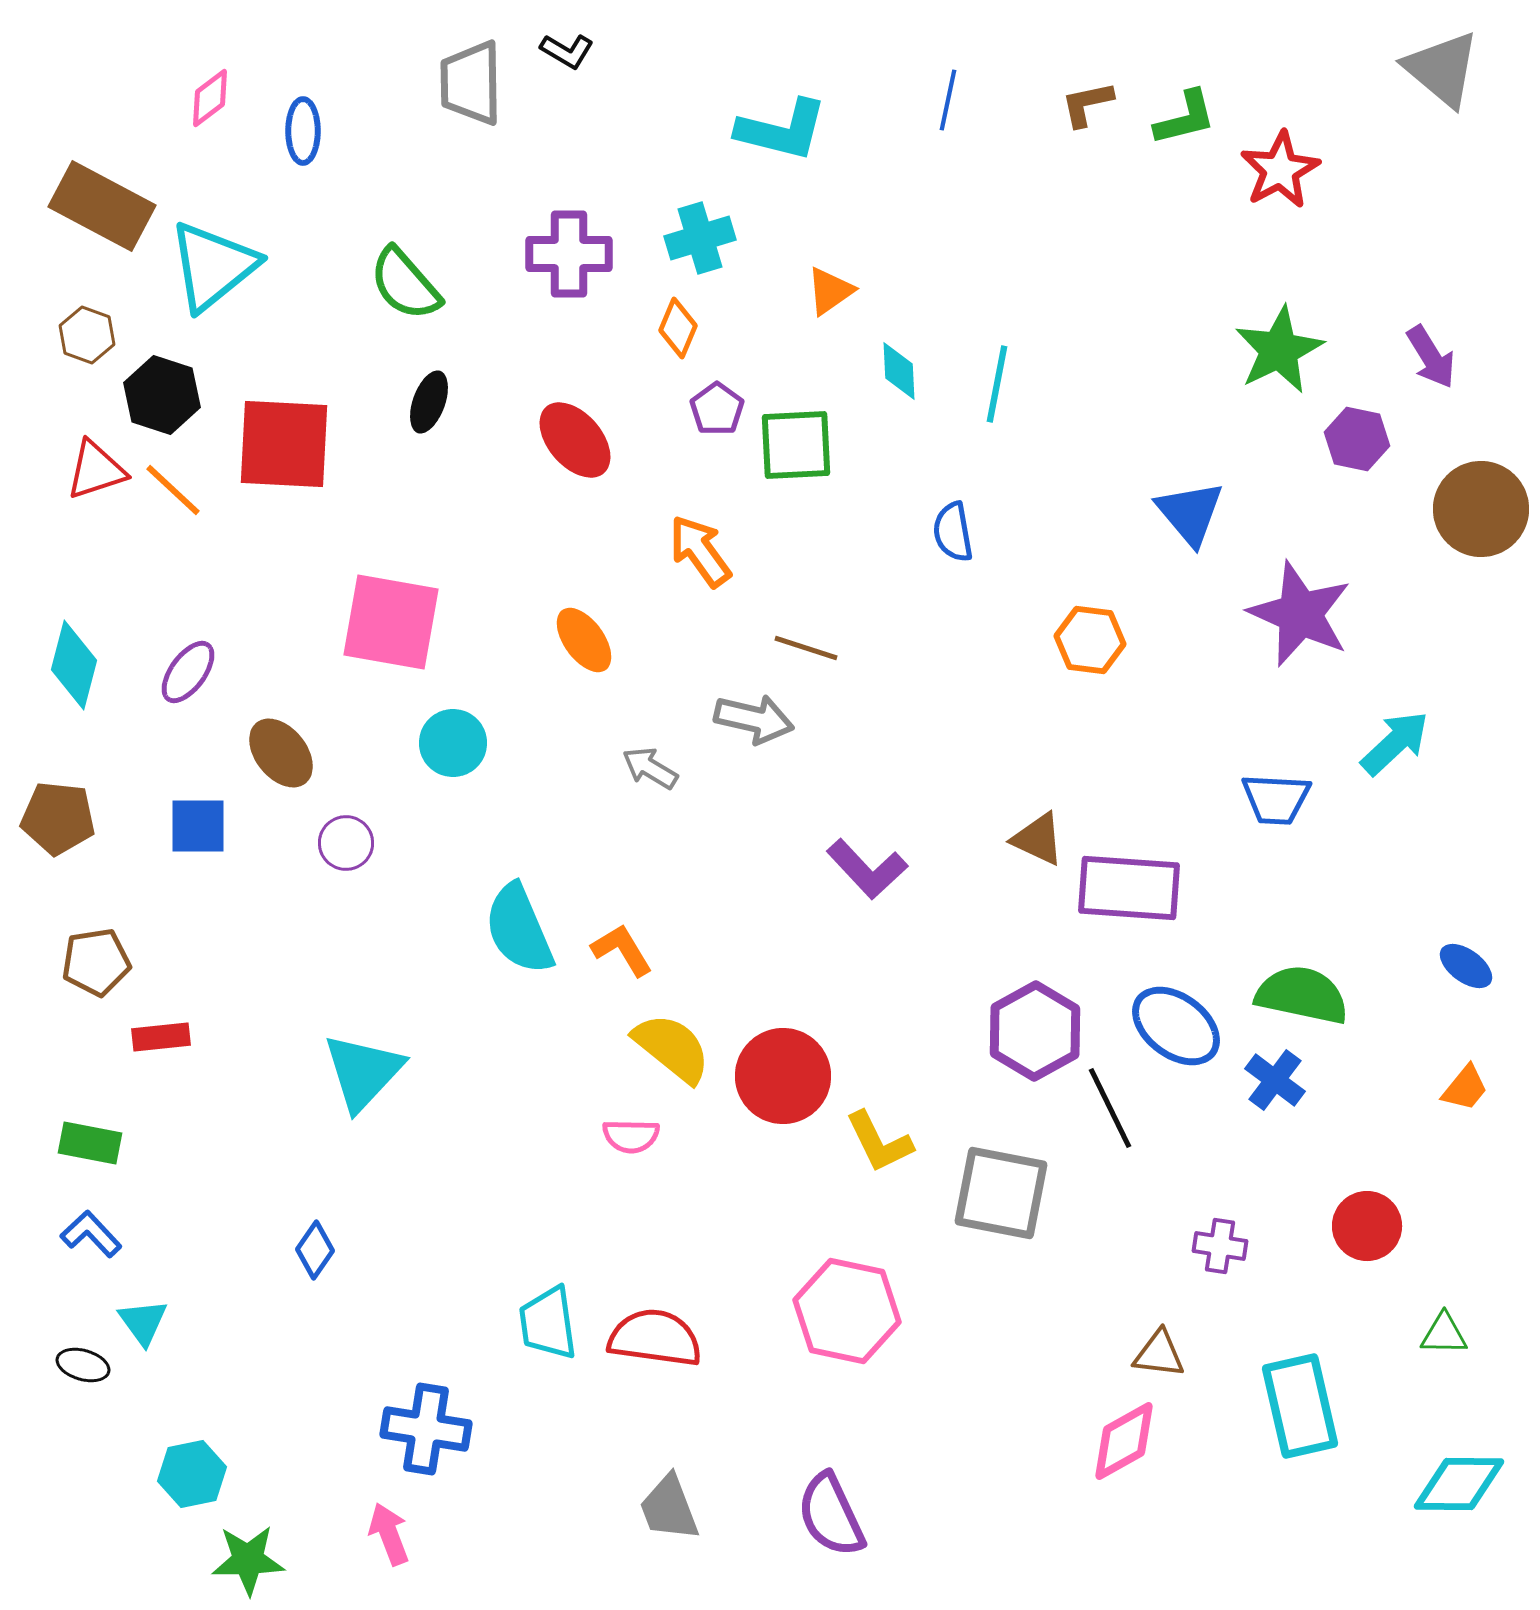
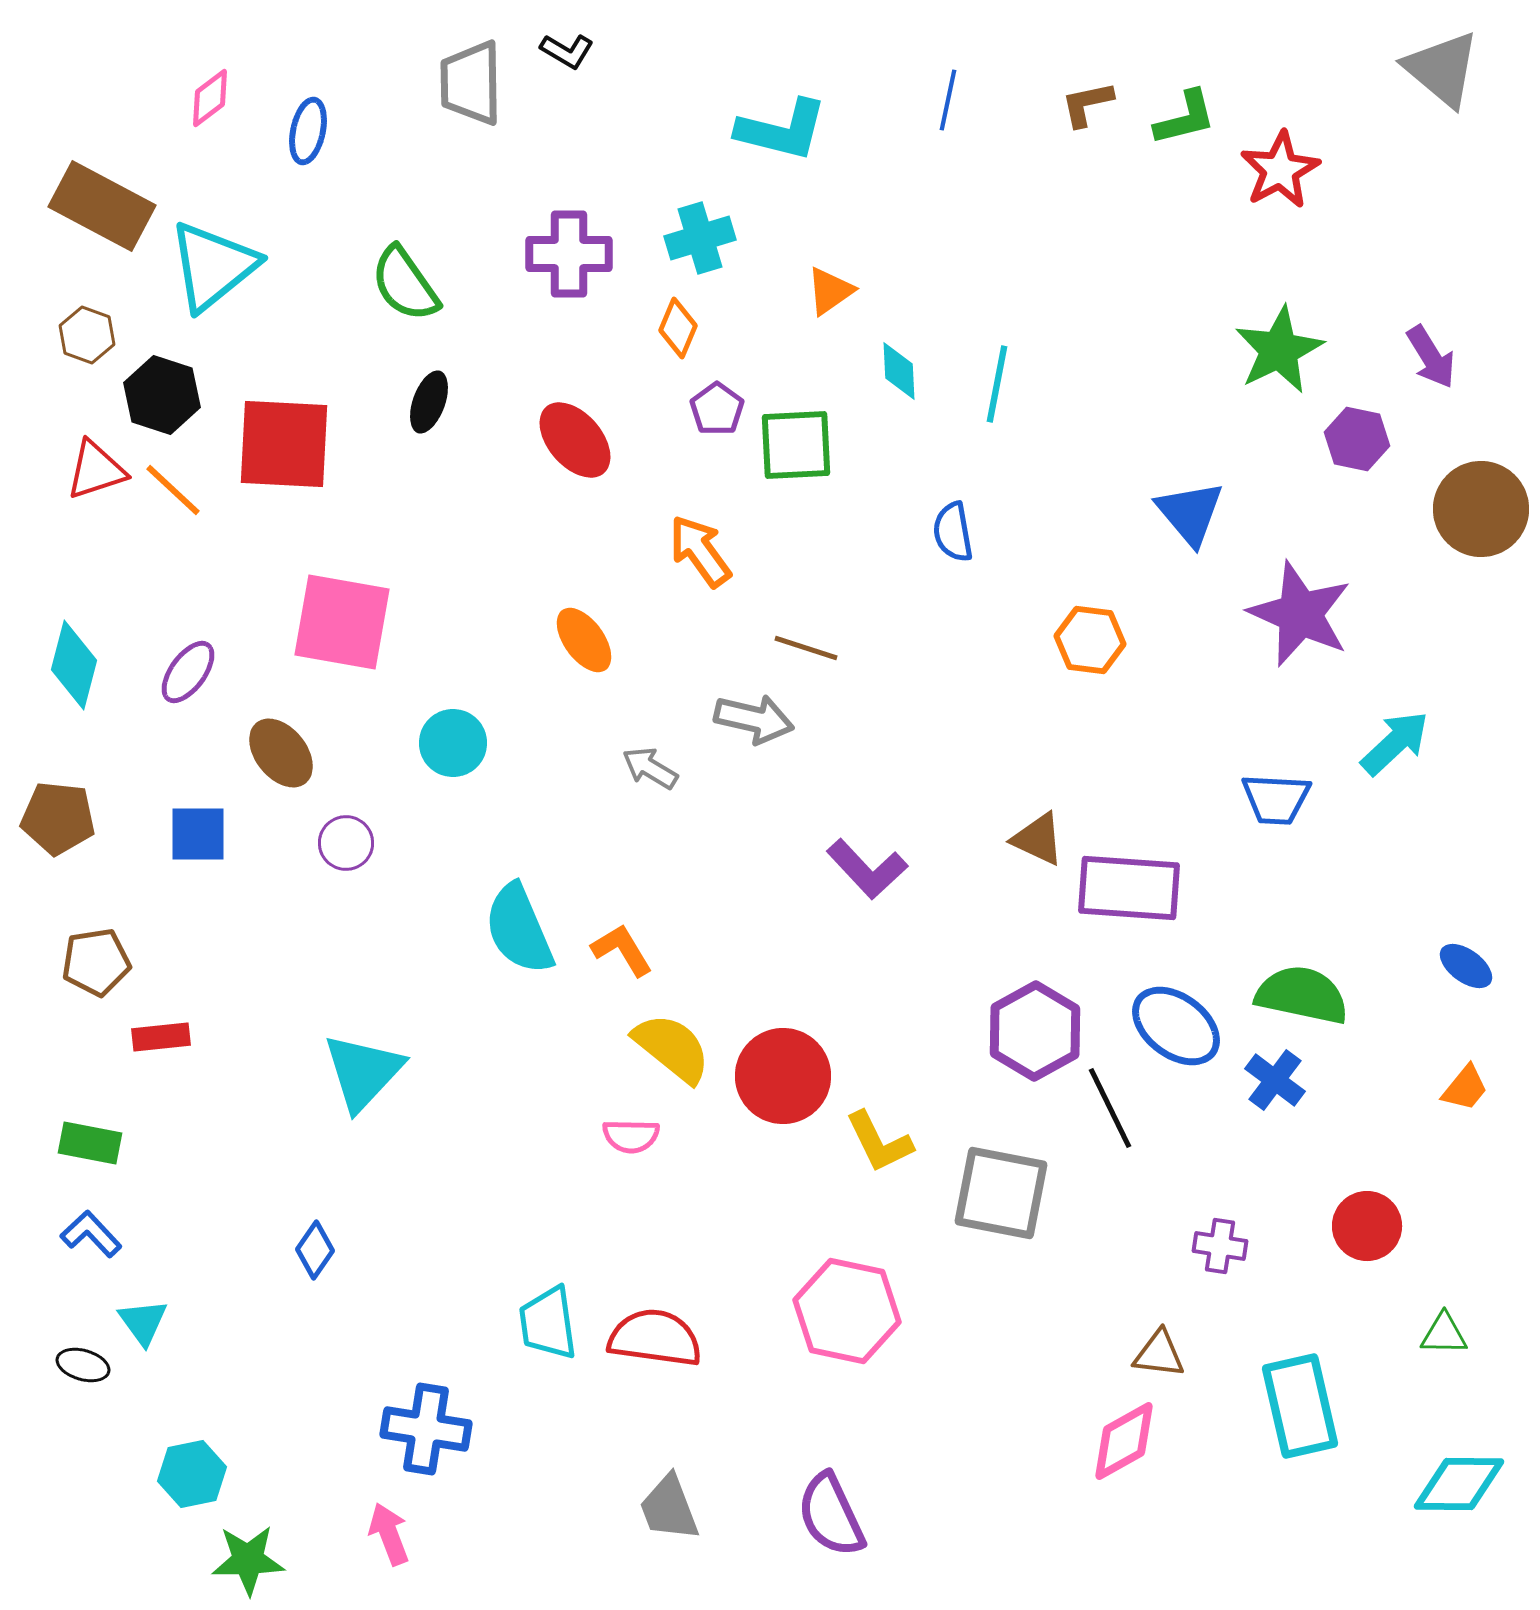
blue ellipse at (303, 131): moved 5 px right; rotated 12 degrees clockwise
green semicircle at (405, 284): rotated 6 degrees clockwise
pink square at (391, 622): moved 49 px left
blue square at (198, 826): moved 8 px down
